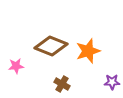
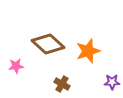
brown diamond: moved 3 px left, 2 px up; rotated 20 degrees clockwise
